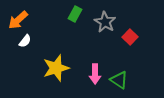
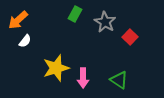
pink arrow: moved 12 px left, 4 px down
